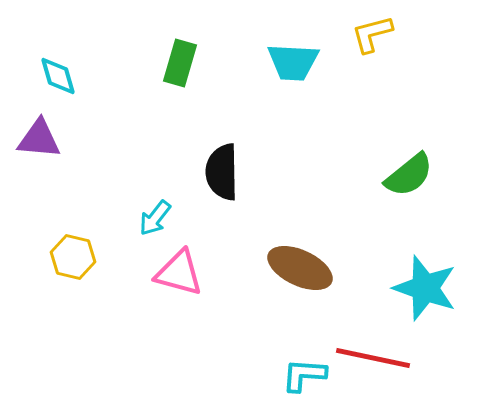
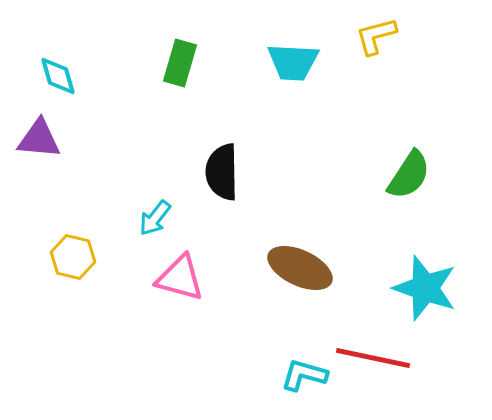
yellow L-shape: moved 4 px right, 2 px down
green semicircle: rotated 18 degrees counterclockwise
pink triangle: moved 1 px right, 5 px down
cyan L-shape: rotated 12 degrees clockwise
